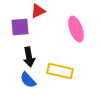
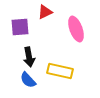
red triangle: moved 7 px right, 1 px down
